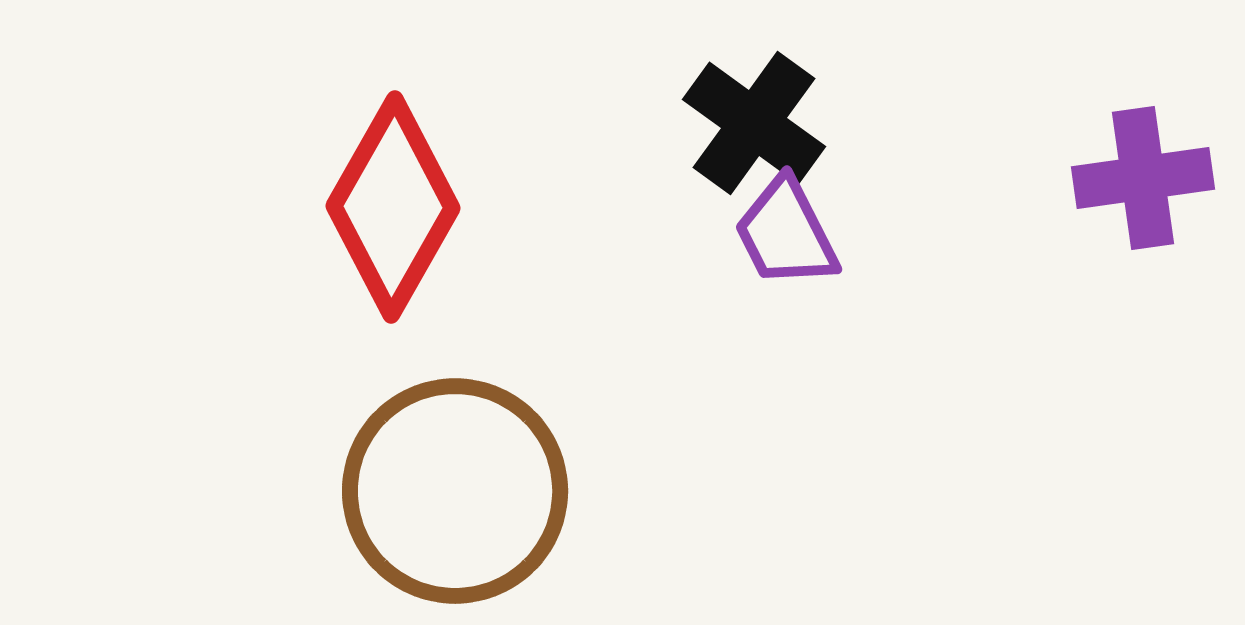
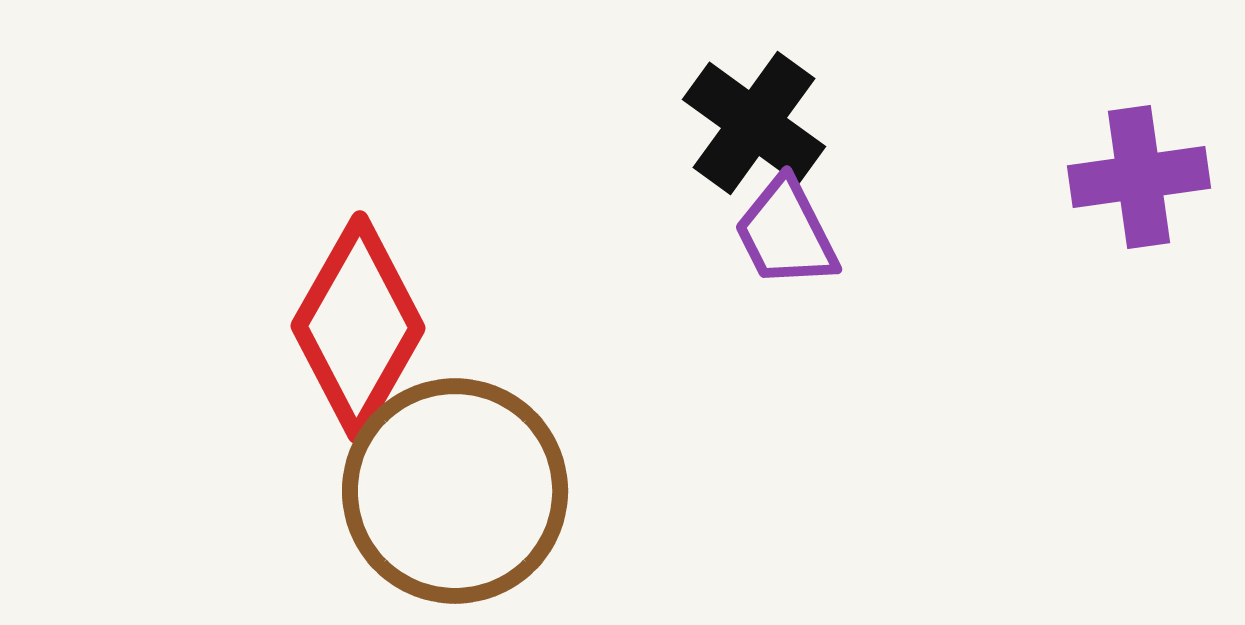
purple cross: moved 4 px left, 1 px up
red diamond: moved 35 px left, 120 px down
